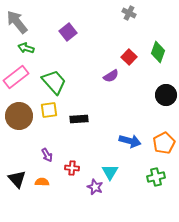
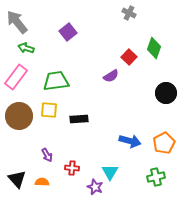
green diamond: moved 4 px left, 4 px up
pink rectangle: rotated 15 degrees counterclockwise
green trapezoid: moved 2 px right, 1 px up; rotated 56 degrees counterclockwise
black circle: moved 2 px up
yellow square: rotated 12 degrees clockwise
